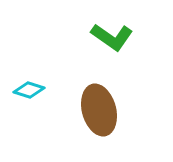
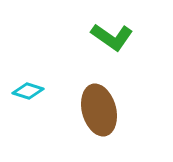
cyan diamond: moved 1 px left, 1 px down
